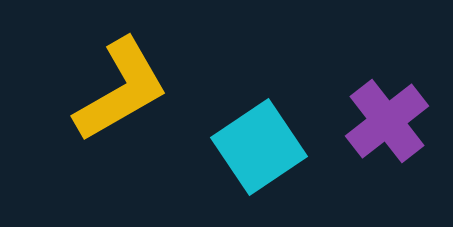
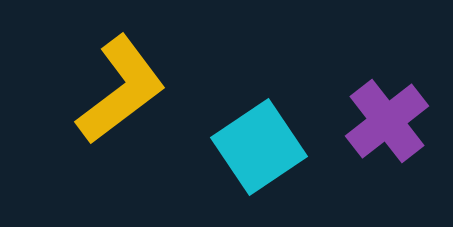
yellow L-shape: rotated 7 degrees counterclockwise
